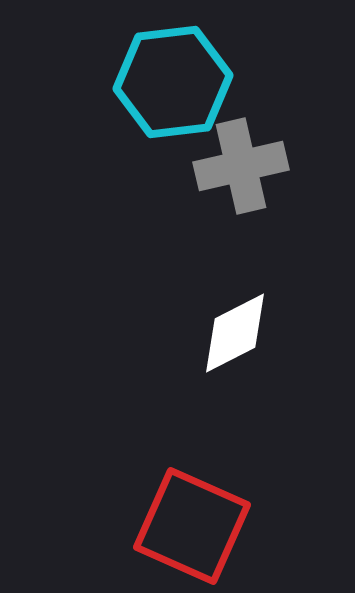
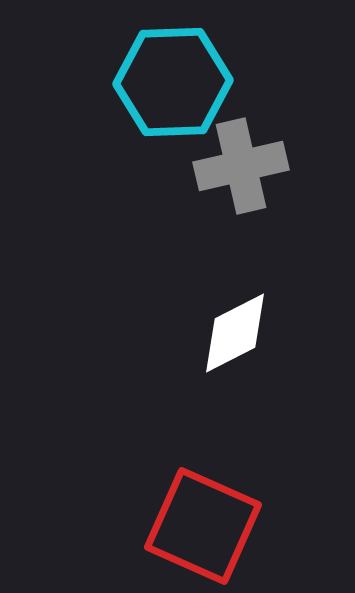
cyan hexagon: rotated 5 degrees clockwise
red square: moved 11 px right
